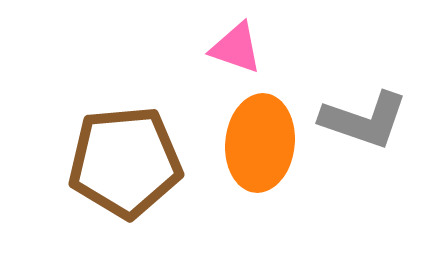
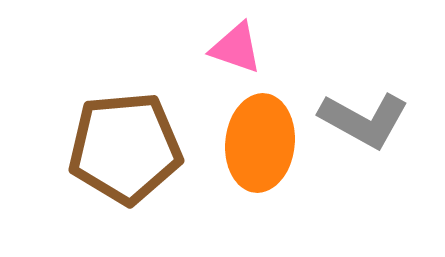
gray L-shape: rotated 10 degrees clockwise
brown pentagon: moved 14 px up
